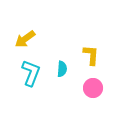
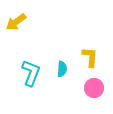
yellow arrow: moved 9 px left, 17 px up
yellow L-shape: moved 1 px left, 2 px down
pink circle: moved 1 px right
